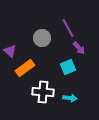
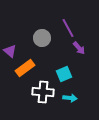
cyan square: moved 4 px left, 7 px down
